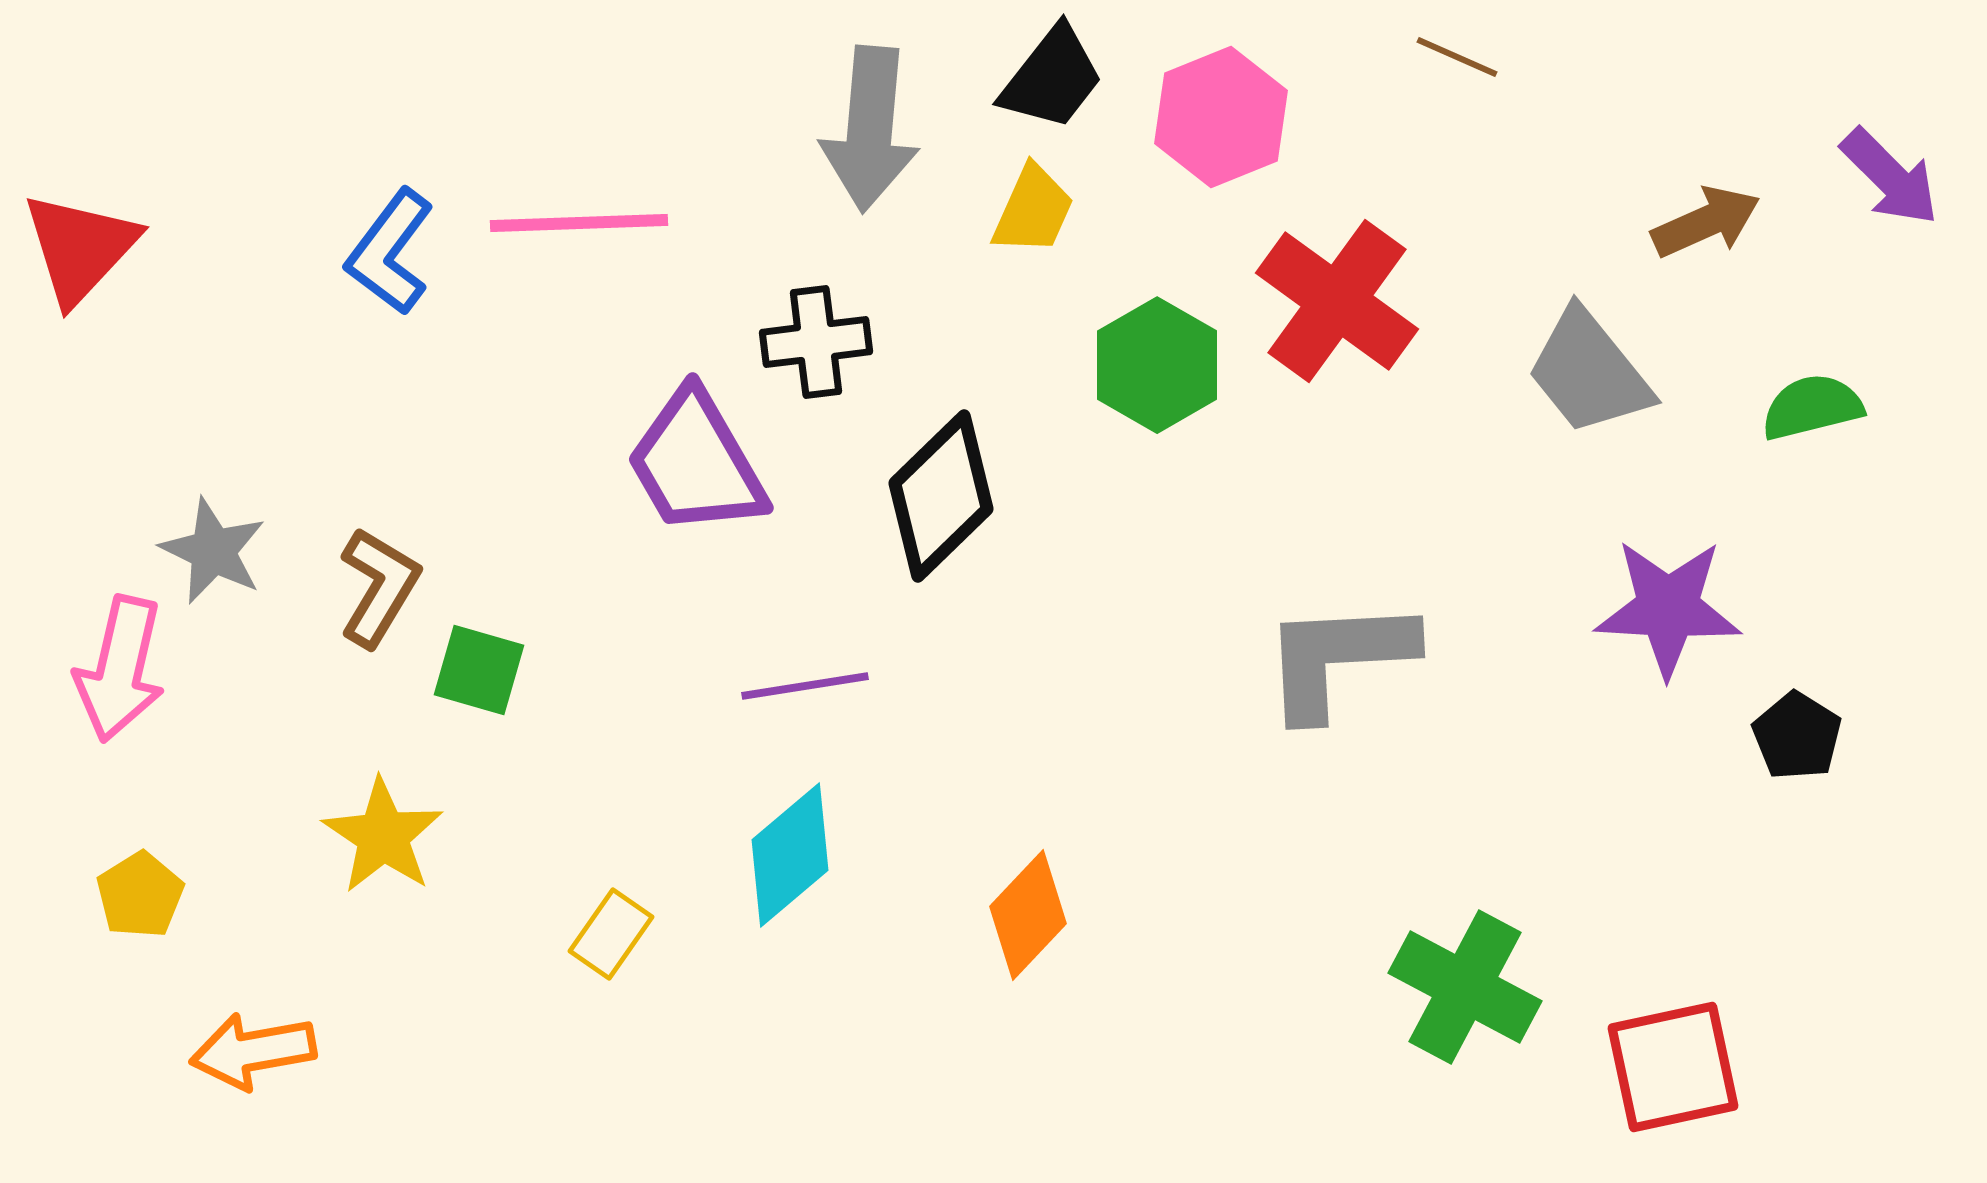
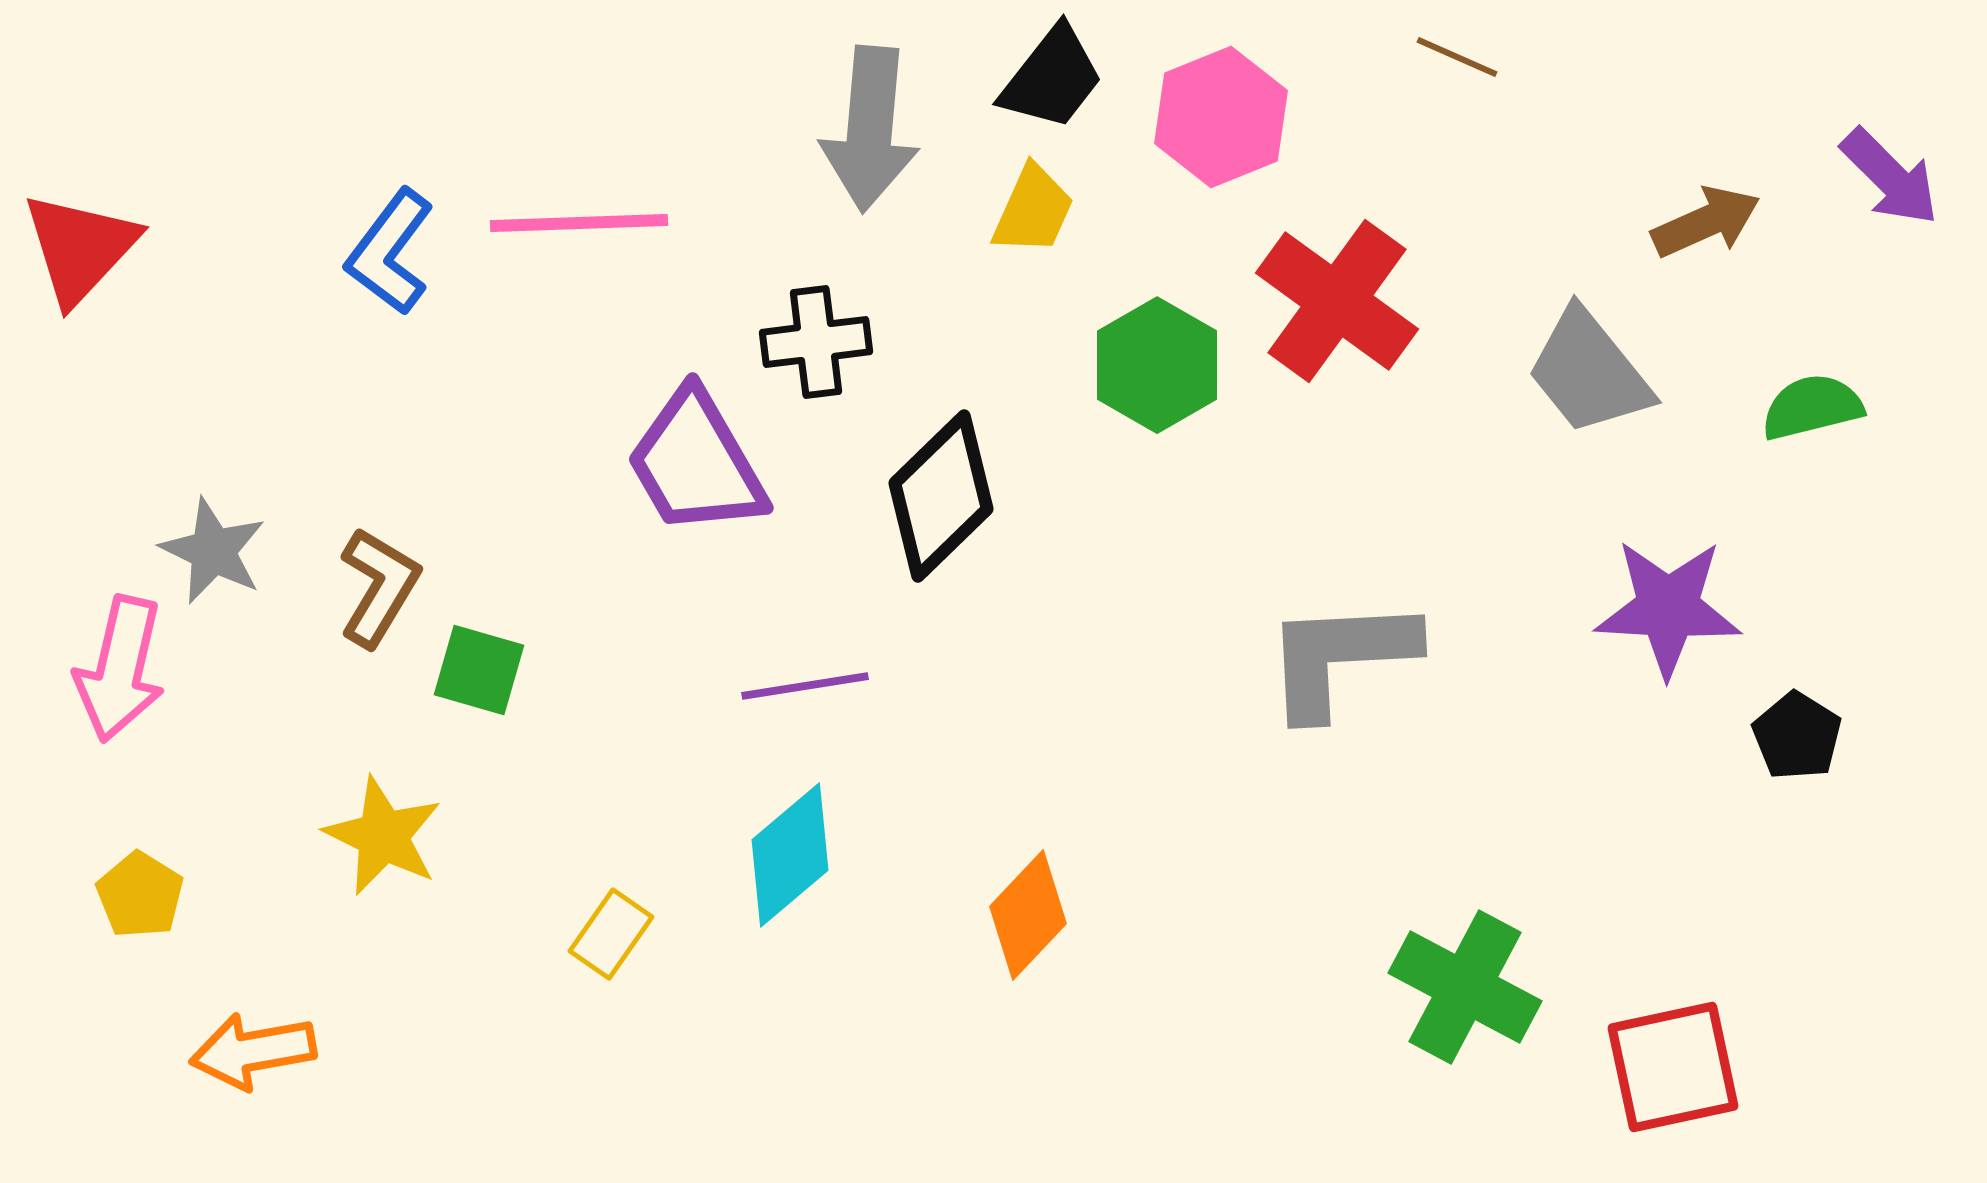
gray L-shape: moved 2 px right, 1 px up
yellow star: rotated 8 degrees counterclockwise
yellow pentagon: rotated 8 degrees counterclockwise
